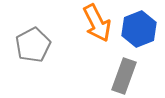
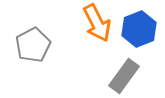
gray rectangle: rotated 16 degrees clockwise
